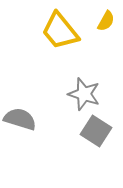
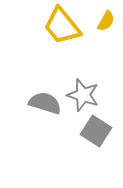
yellow trapezoid: moved 2 px right, 5 px up
gray star: moved 1 px left, 1 px down
gray semicircle: moved 25 px right, 16 px up
